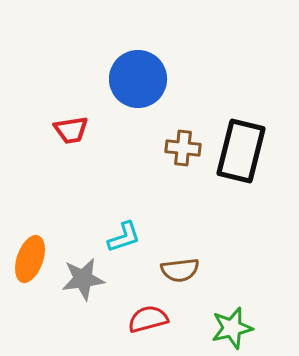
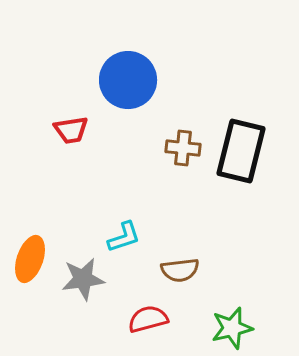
blue circle: moved 10 px left, 1 px down
